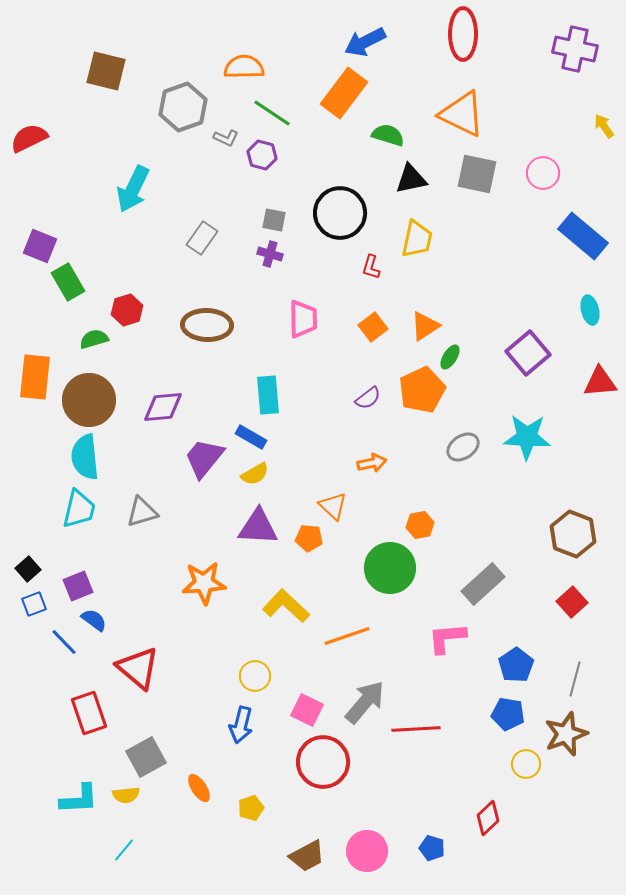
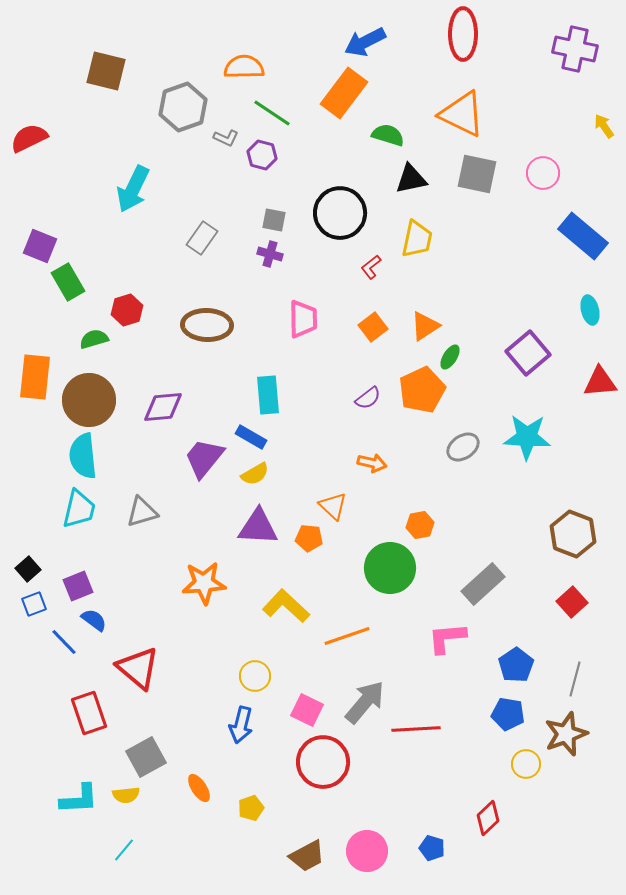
red L-shape at (371, 267): rotated 35 degrees clockwise
cyan semicircle at (85, 457): moved 2 px left, 1 px up
orange arrow at (372, 463): rotated 24 degrees clockwise
